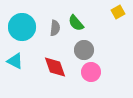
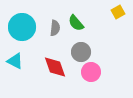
gray circle: moved 3 px left, 2 px down
